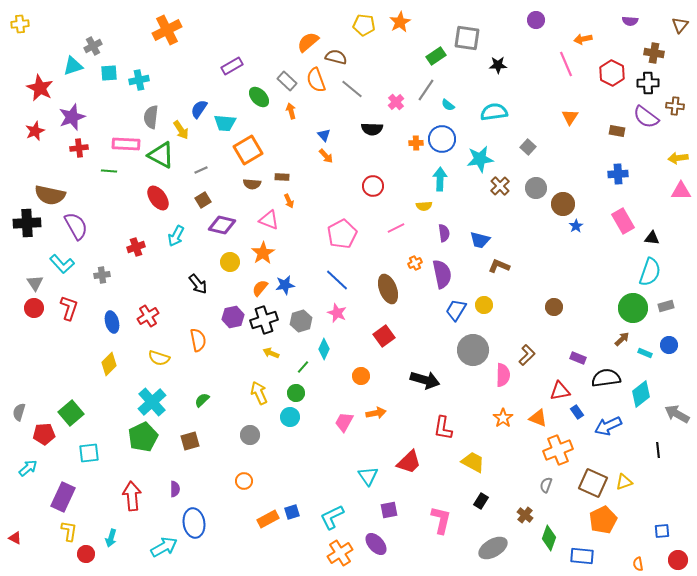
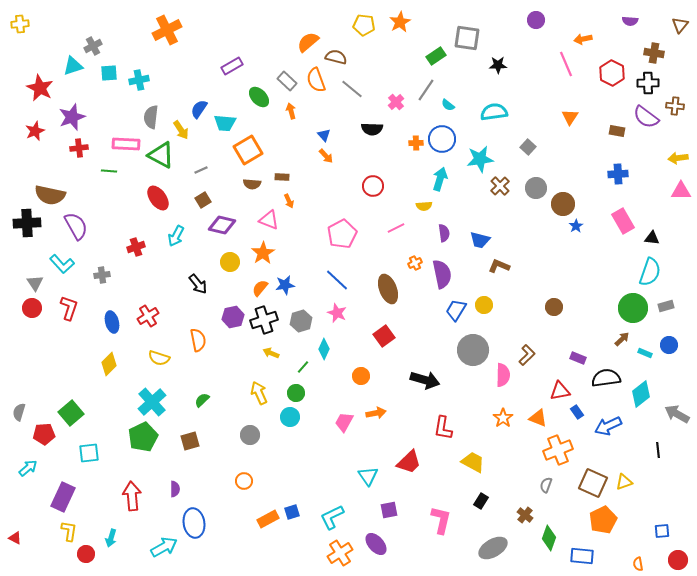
cyan arrow at (440, 179): rotated 15 degrees clockwise
red circle at (34, 308): moved 2 px left
